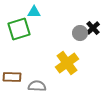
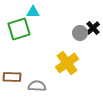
cyan triangle: moved 1 px left
